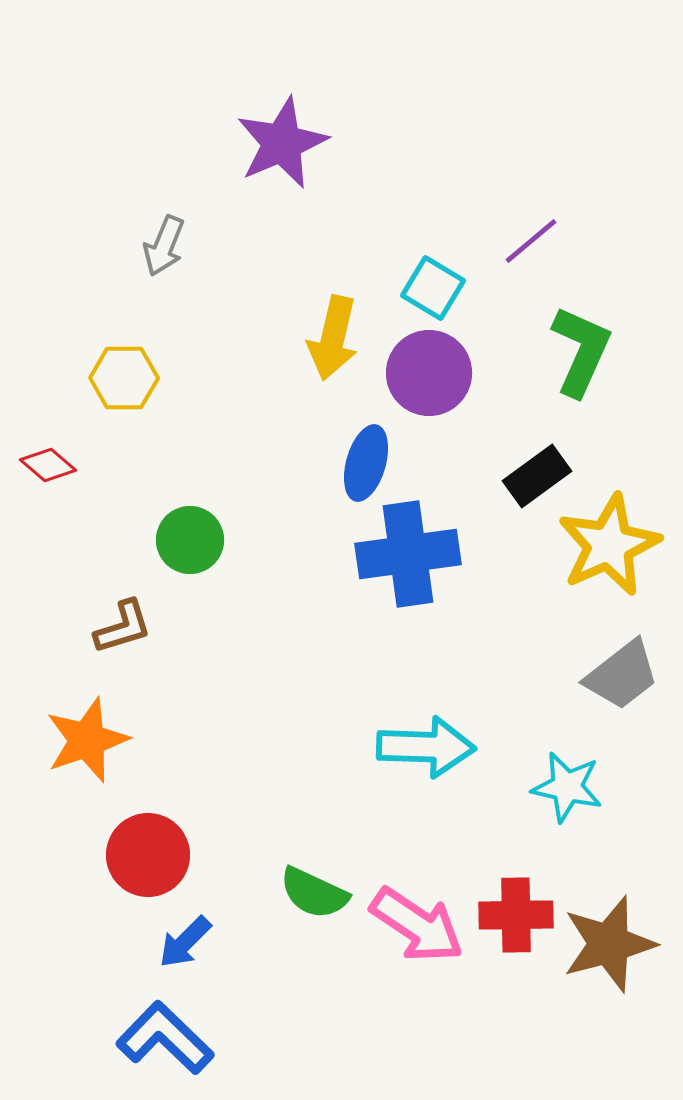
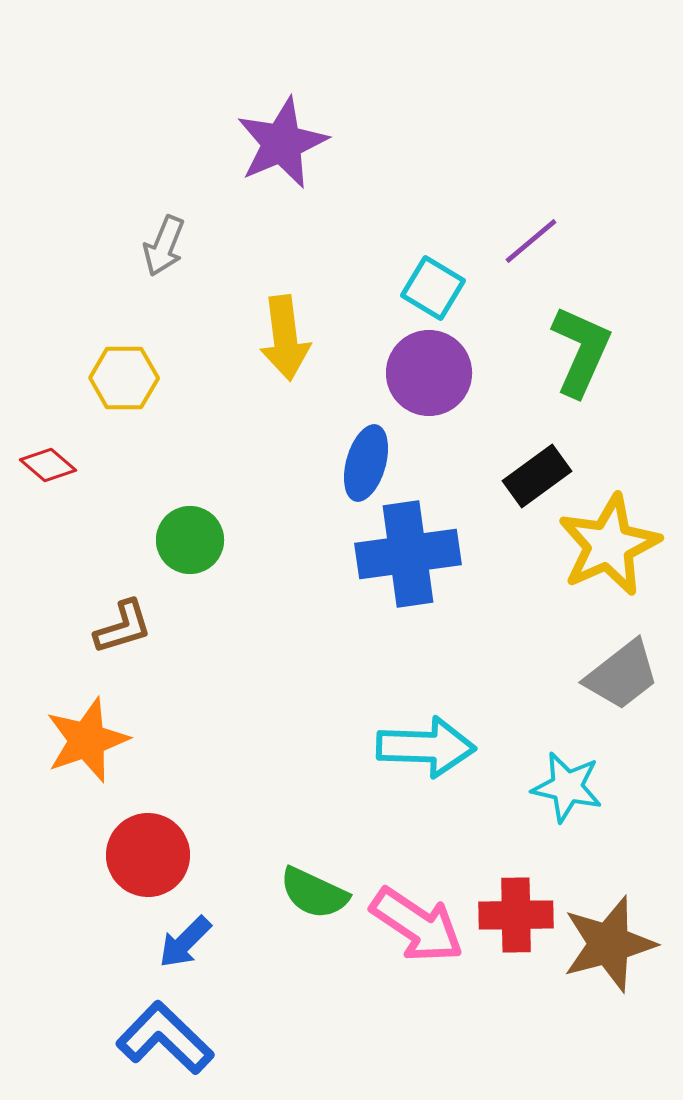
yellow arrow: moved 48 px left; rotated 20 degrees counterclockwise
